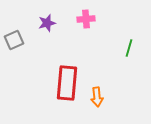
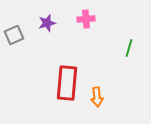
gray square: moved 5 px up
